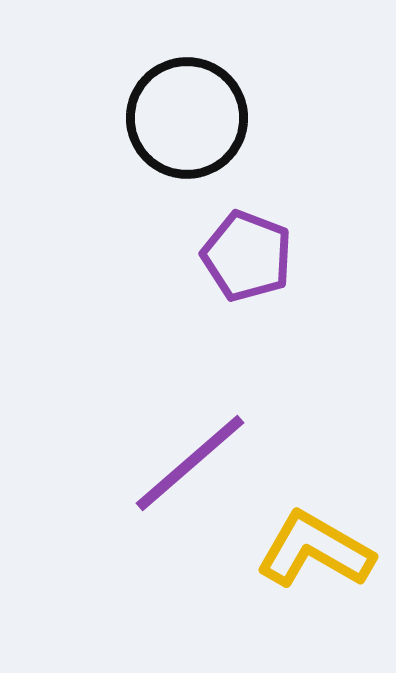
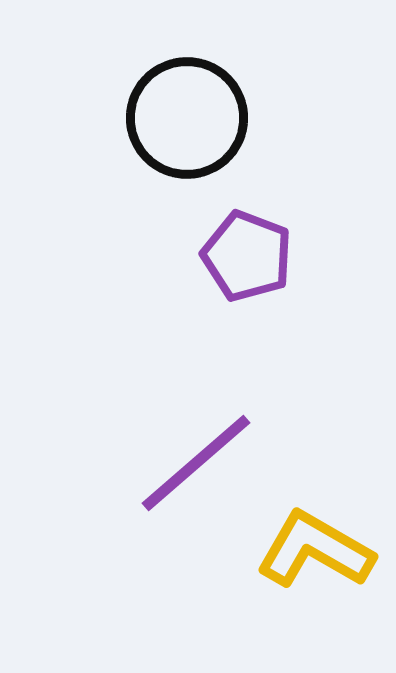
purple line: moved 6 px right
